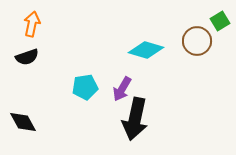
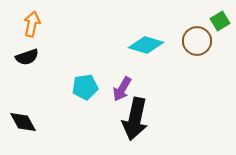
cyan diamond: moved 5 px up
